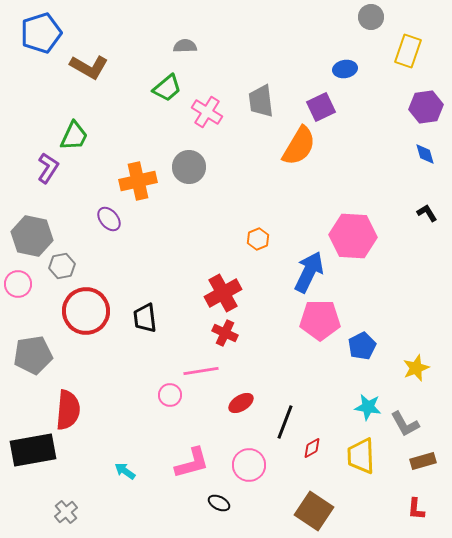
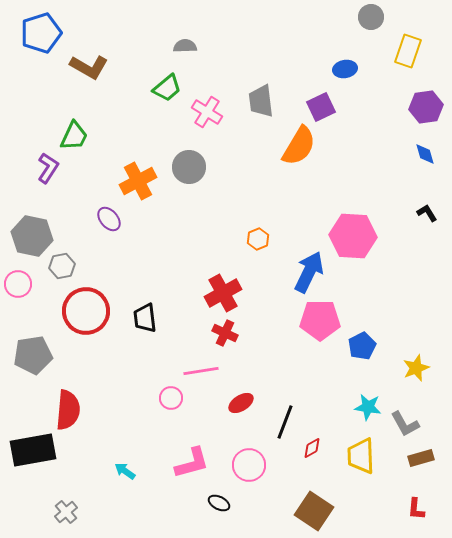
orange cross at (138, 181): rotated 15 degrees counterclockwise
pink circle at (170, 395): moved 1 px right, 3 px down
brown rectangle at (423, 461): moved 2 px left, 3 px up
